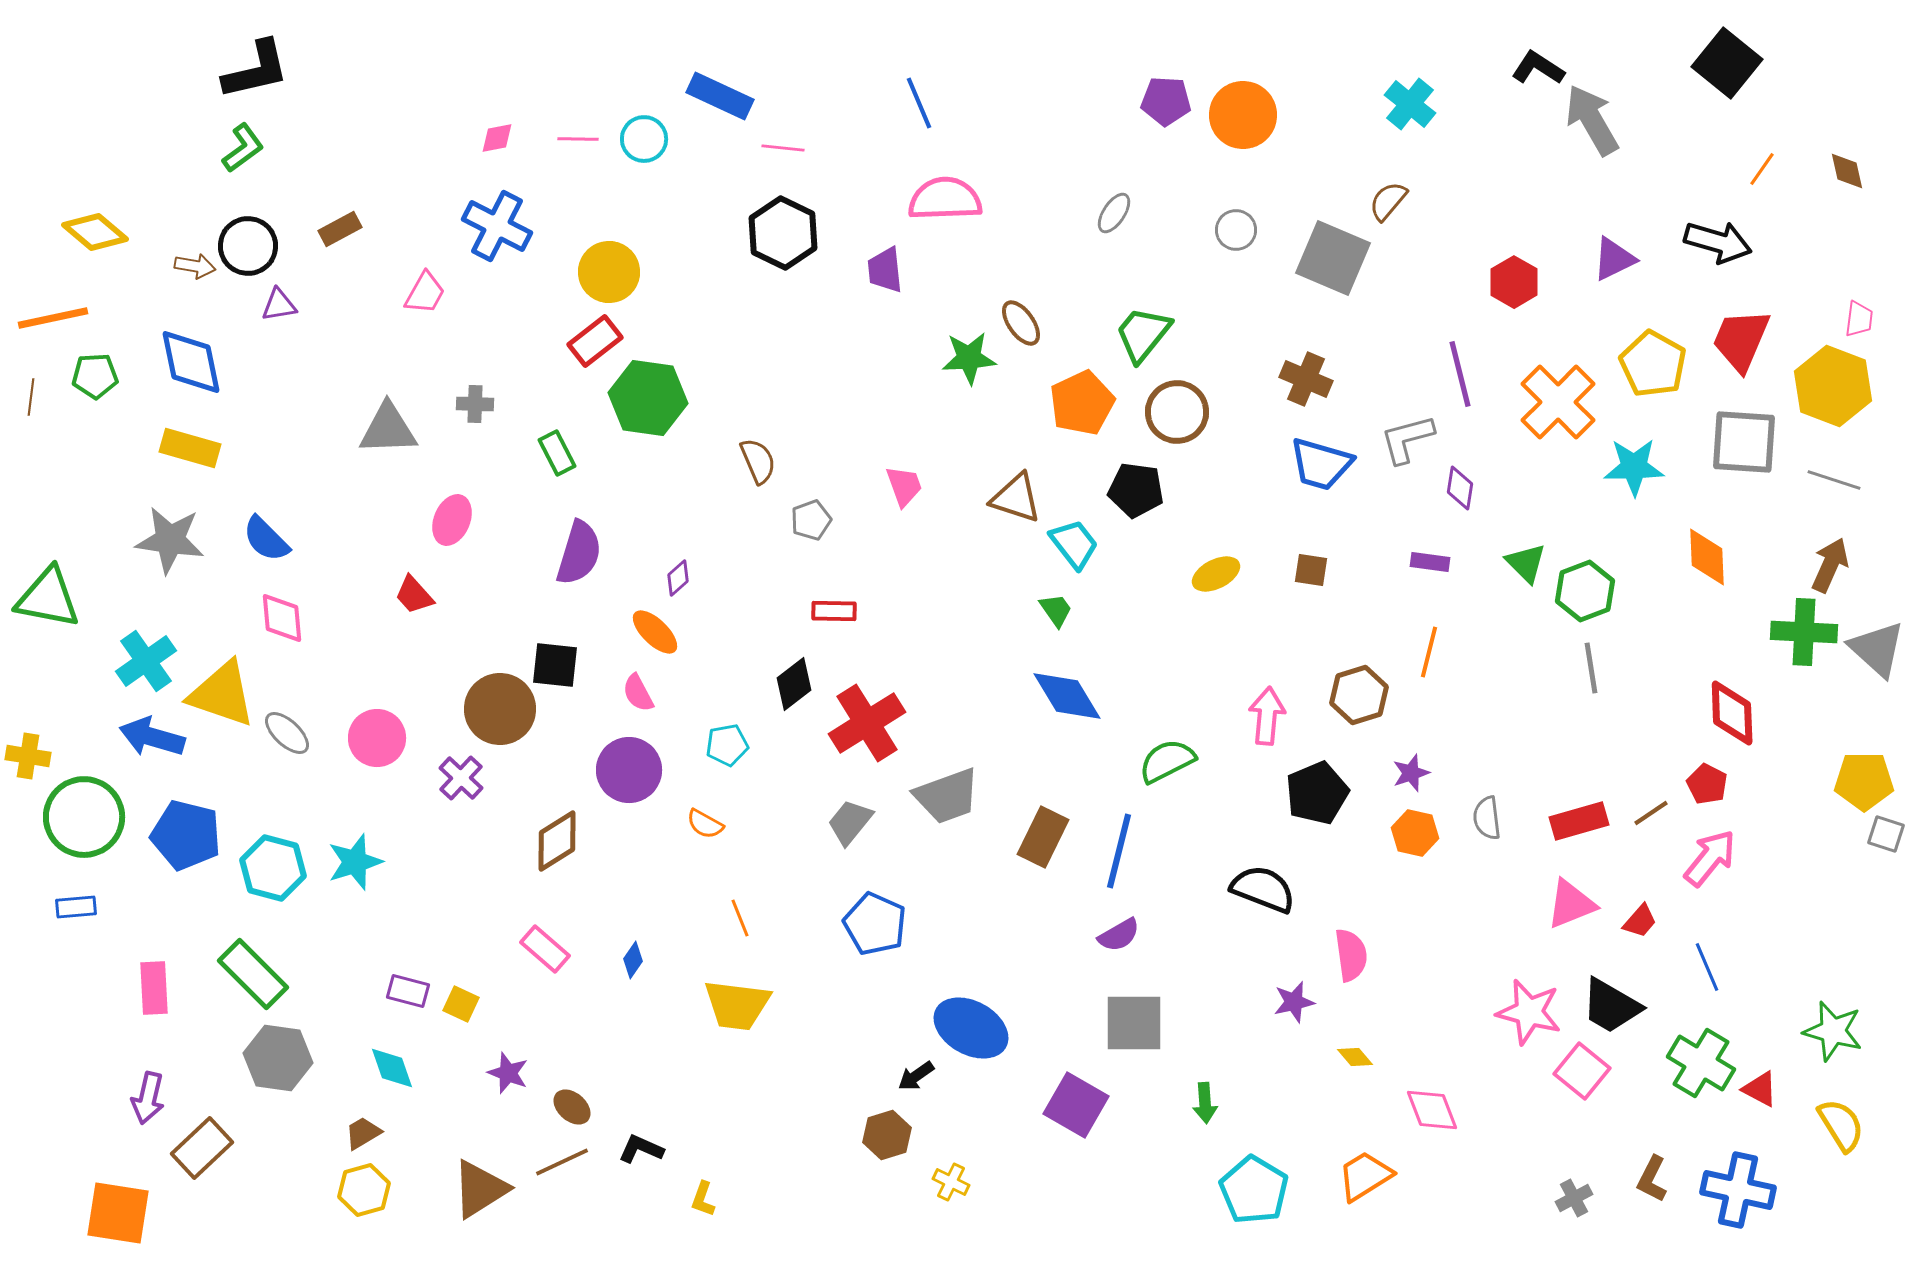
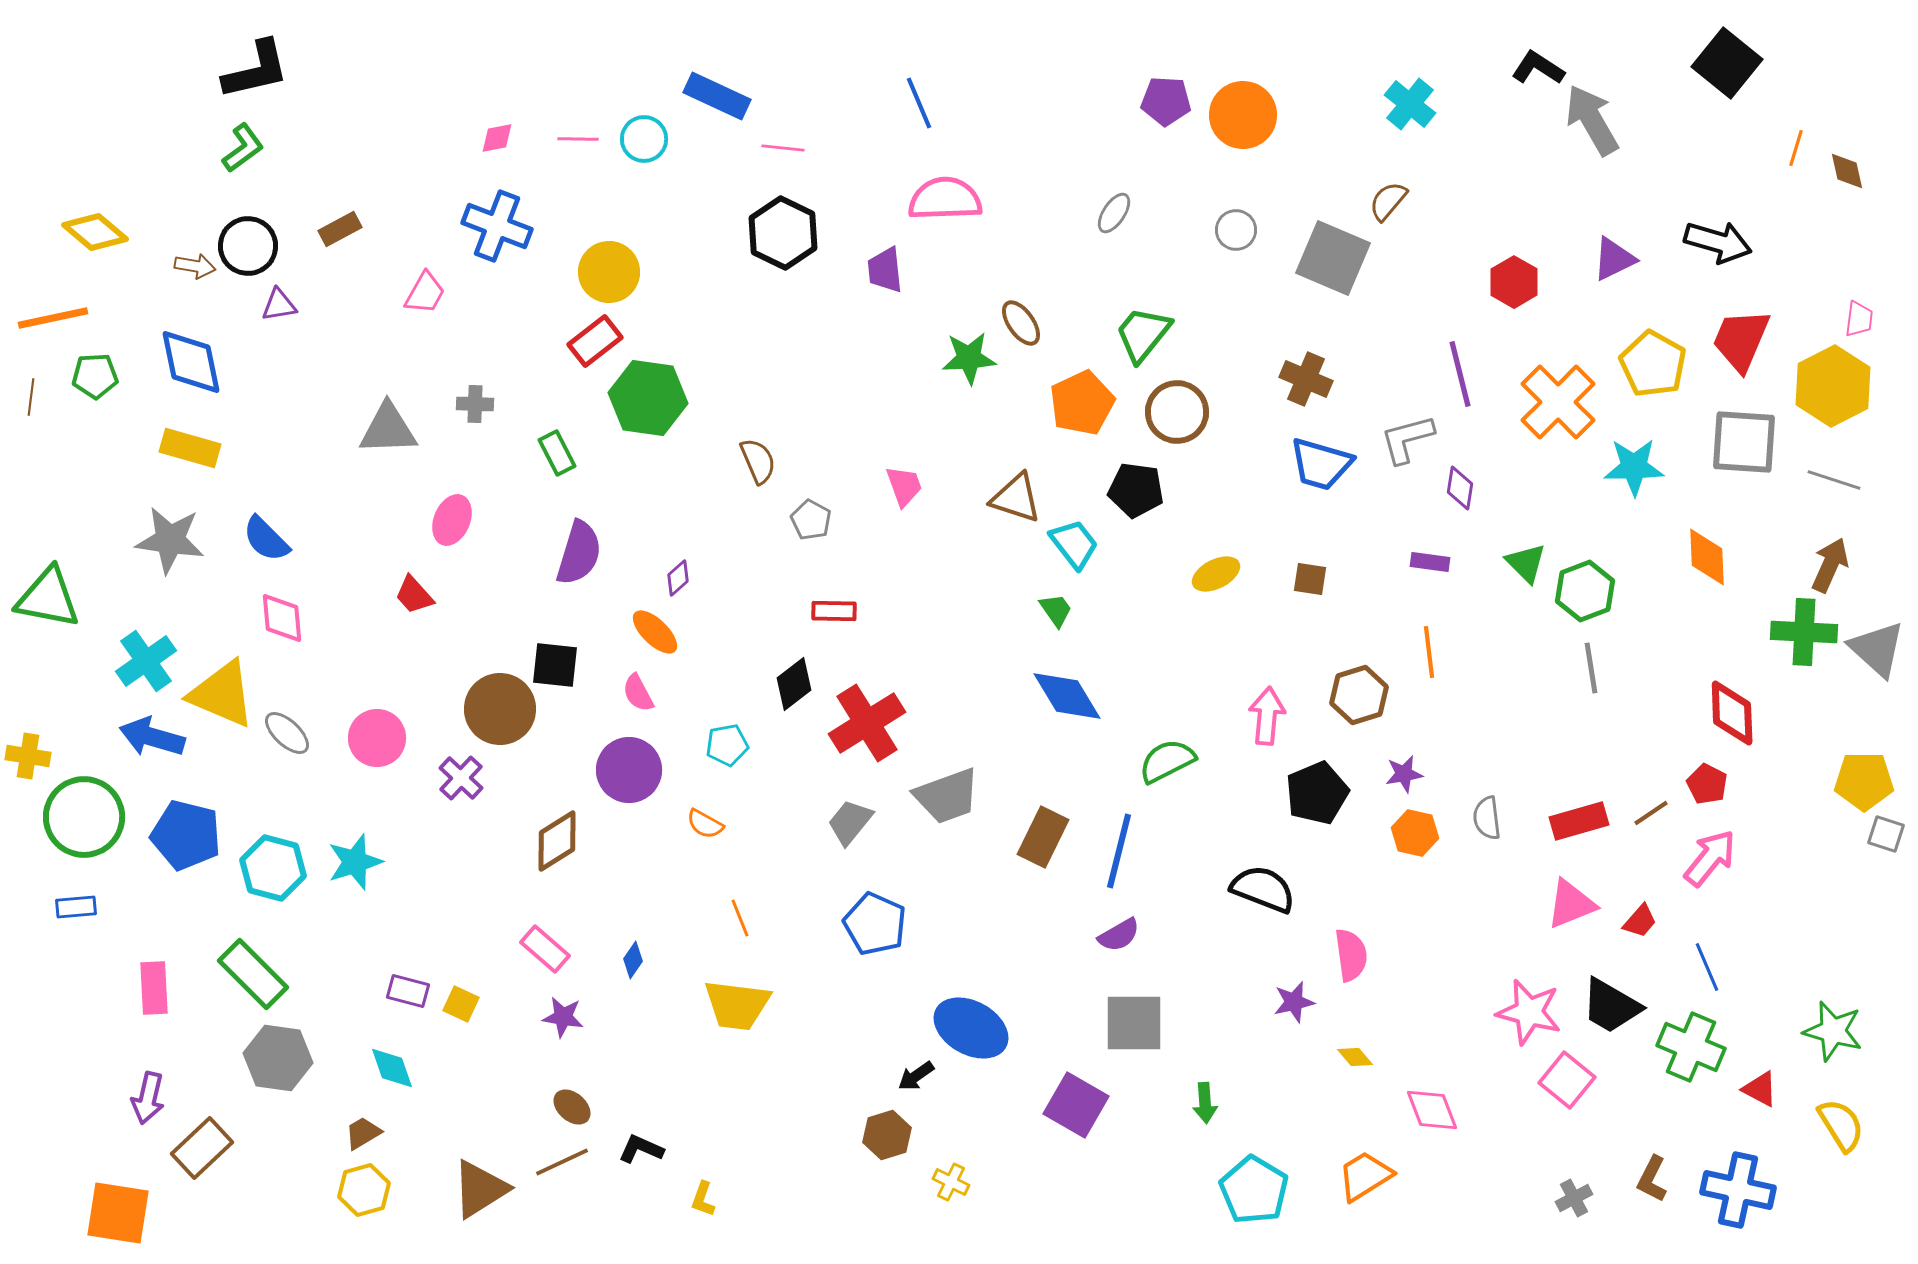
blue rectangle at (720, 96): moved 3 px left
orange line at (1762, 169): moved 34 px right, 21 px up; rotated 18 degrees counterclockwise
blue cross at (497, 226): rotated 6 degrees counterclockwise
yellow hexagon at (1833, 386): rotated 12 degrees clockwise
gray pentagon at (811, 520): rotated 24 degrees counterclockwise
brown square at (1311, 570): moved 1 px left, 9 px down
orange line at (1429, 652): rotated 21 degrees counterclockwise
yellow triangle at (222, 694): rotated 4 degrees clockwise
purple star at (1411, 773): moved 7 px left, 1 px down; rotated 9 degrees clockwise
green cross at (1701, 1063): moved 10 px left, 16 px up; rotated 8 degrees counterclockwise
pink square at (1582, 1071): moved 15 px left, 9 px down
purple star at (508, 1073): moved 55 px right, 56 px up; rotated 12 degrees counterclockwise
